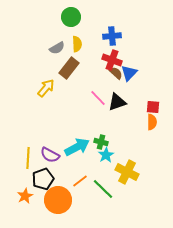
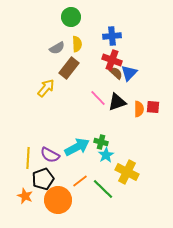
orange semicircle: moved 13 px left, 13 px up
orange star: rotated 21 degrees counterclockwise
